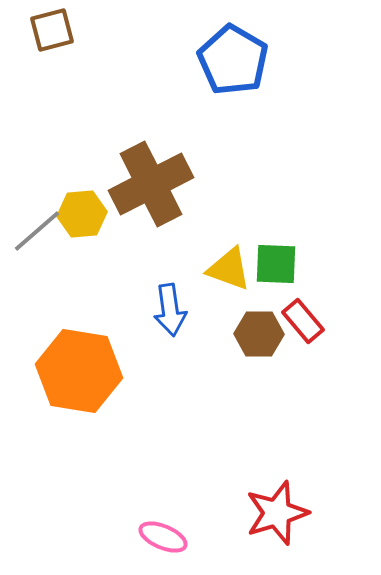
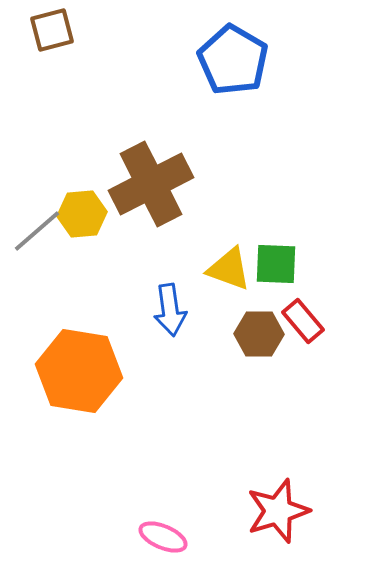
red star: moved 1 px right, 2 px up
